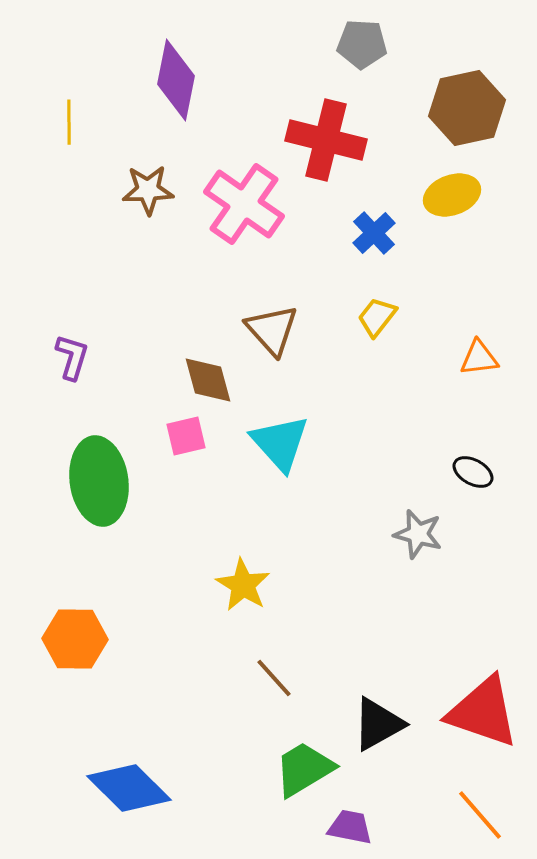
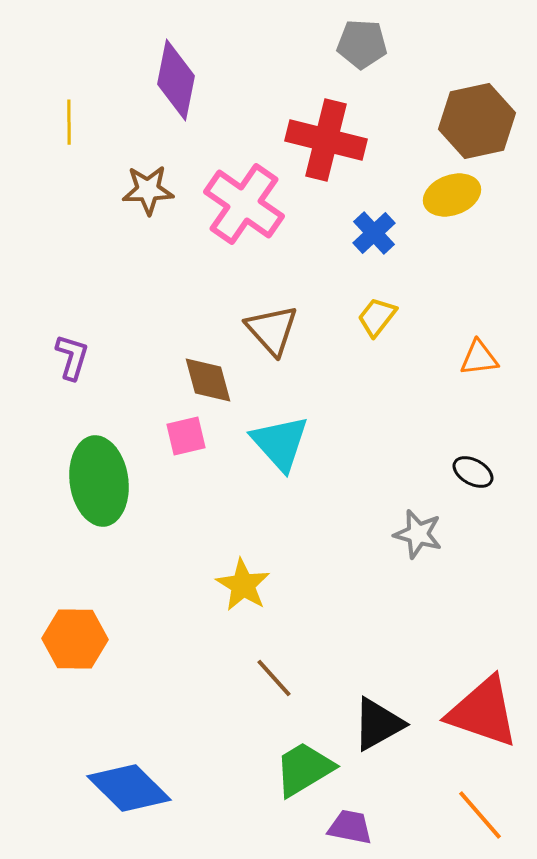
brown hexagon: moved 10 px right, 13 px down
